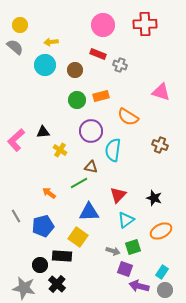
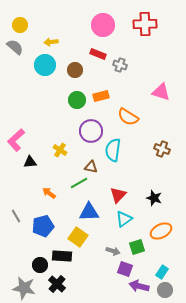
black triangle: moved 13 px left, 30 px down
brown cross: moved 2 px right, 4 px down
cyan triangle: moved 2 px left, 1 px up
green square: moved 4 px right
